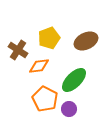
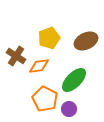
brown cross: moved 2 px left, 6 px down
